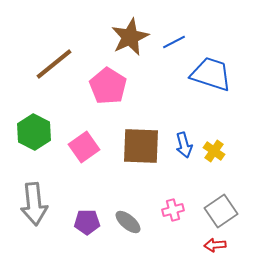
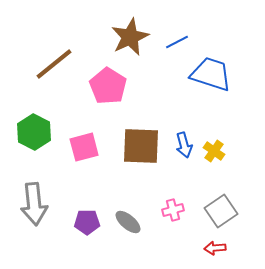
blue line: moved 3 px right
pink square: rotated 20 degrees clockwise
red arrow: moved 3 px down
